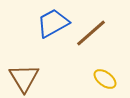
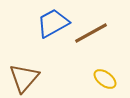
brown line: rotated 12 degrees clockwise
brown triangle: rotated 12 degrees clockwise
